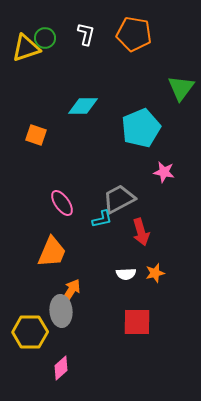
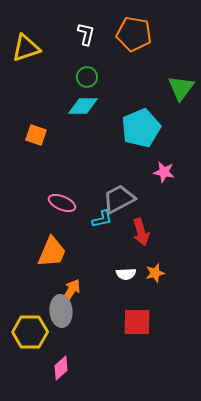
green circle: moved 42 px right, 39 px down
pink ellipse: rotated 32 degrees counterclockwise
